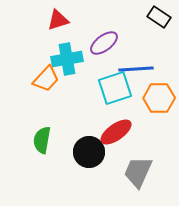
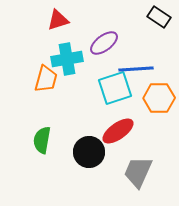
orange trapezoid: rotated 28 degrees counterclockwise
red ellipse: moved 2 px right, 1 px up
